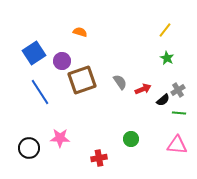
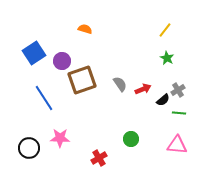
orange semicircle: moved 5 px right, 3 px up
gray semicircle: moved 2 px down
blue line: moved 4 px right, 6 px down
red cross: rotated 21 degrees counterclockwise
